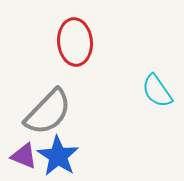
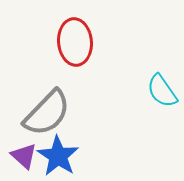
cyan semicircle: moved 5 px right
gray semicircle: moved 1 px left, 1 px down
purple triangle: rotated 20 degrees clockwise
